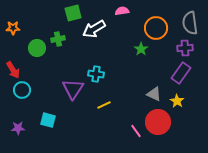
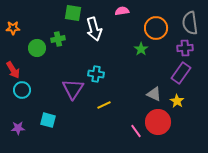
green square: rotated 24 degrees clockwise
white arrow: rotated 75 degrees counterclockwise
